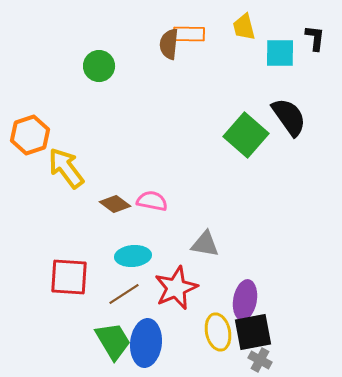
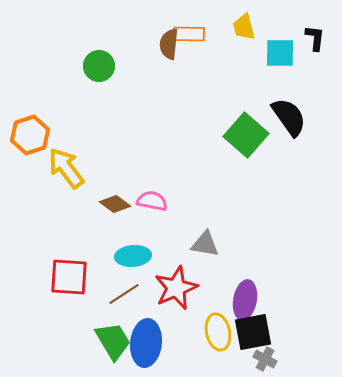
gray cross: moved 5 px right, 1 px up
